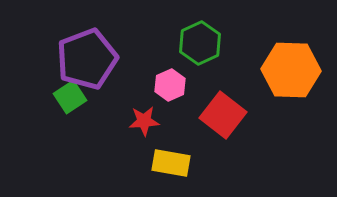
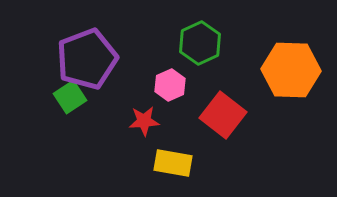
yellow rectangle: moved 2 px right
